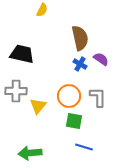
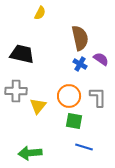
yellow semicircle: moved 2 px left, 3 px down
